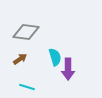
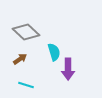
gray diamond: rotated 36 degrees clockwise
cyan semicircle: moved 1 px left, 5 px up
cyan line: moved 1 px left, 2 px up
